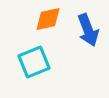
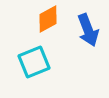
orange diamond: rotated 16 degrees counterclockwise
